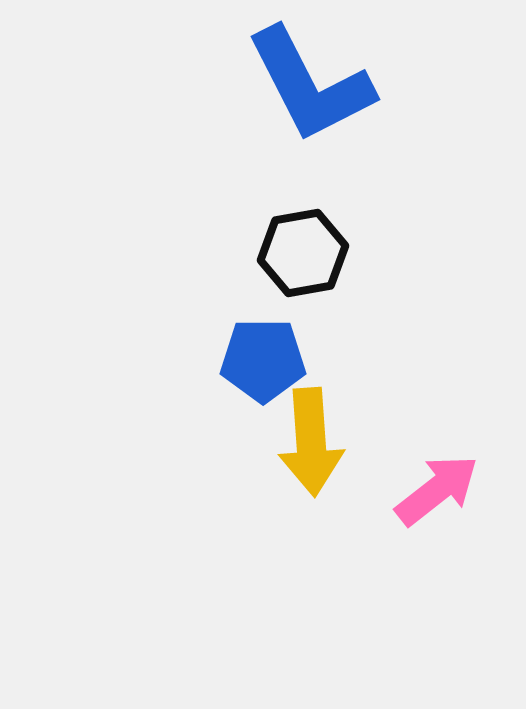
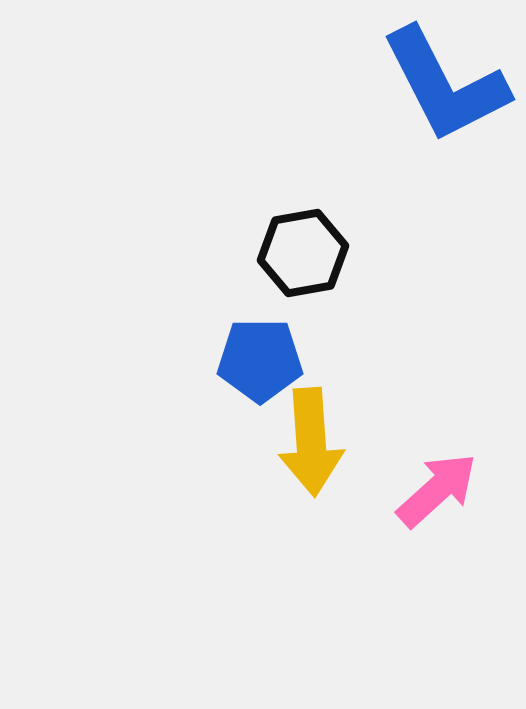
blue L-shape: moved 135 px right
blue pentagon: moved 3 px left
pink arrow: rotated 4 degrees counterclockwise
